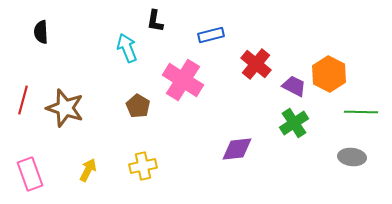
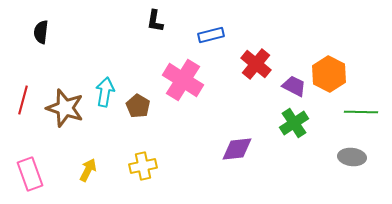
black semicircle: rotated 10 degrees clockwise
cyan arrow: moved 22 px left, 44 px down; rotated 32 degrees clockwise
